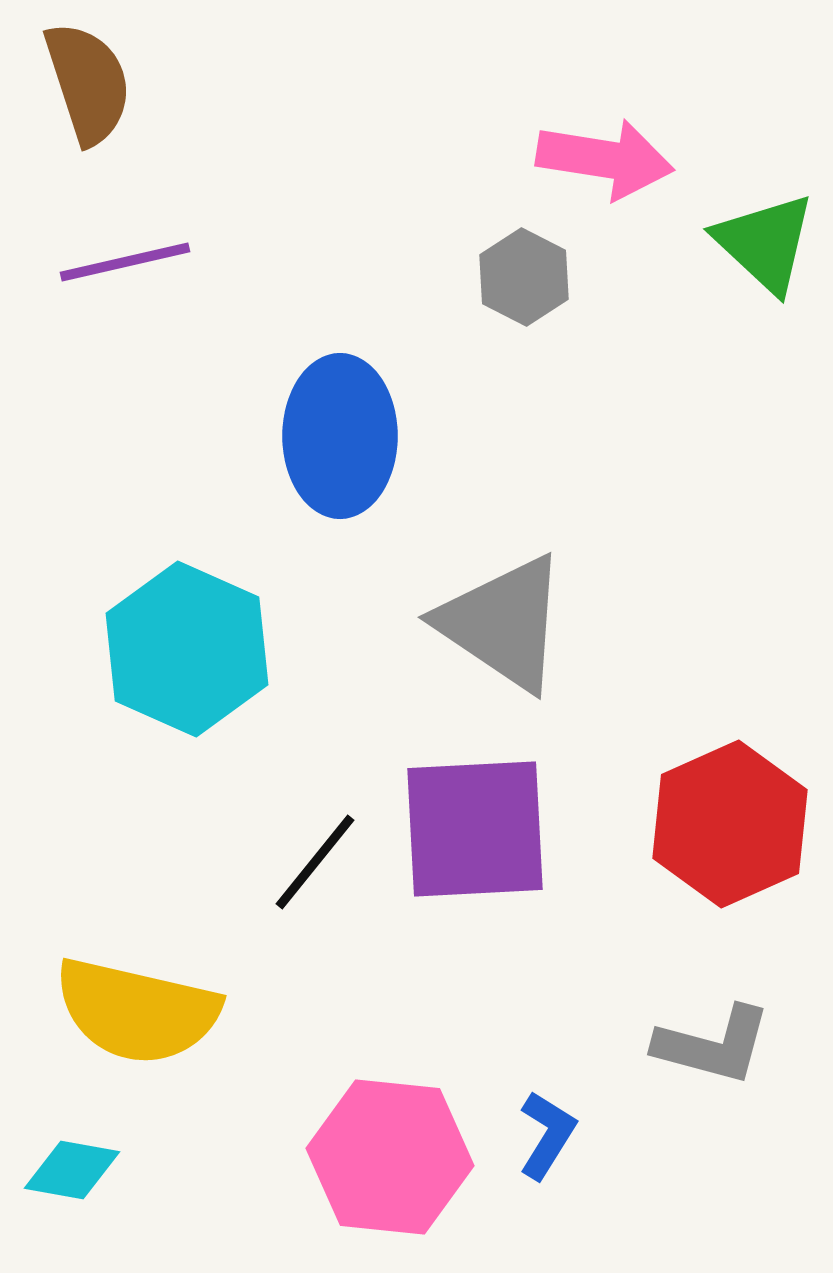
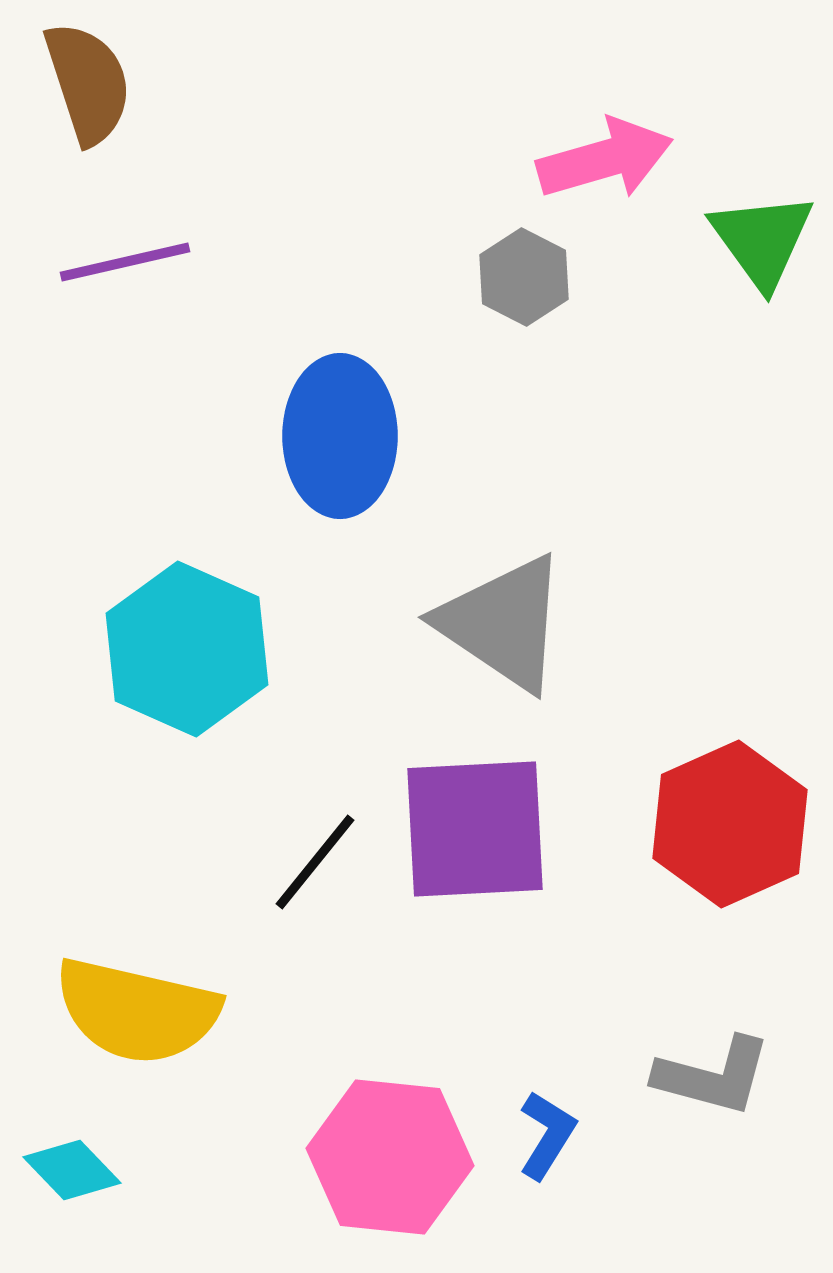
pink arrow: rotated 25 degrees counterclockwise
green triangle: moved 3 px left, 3 px up; rotated 11 degrees clockwise
gray L-shape: moved 31 px down
cyan diamond: rotated 36 degrees clockwise
